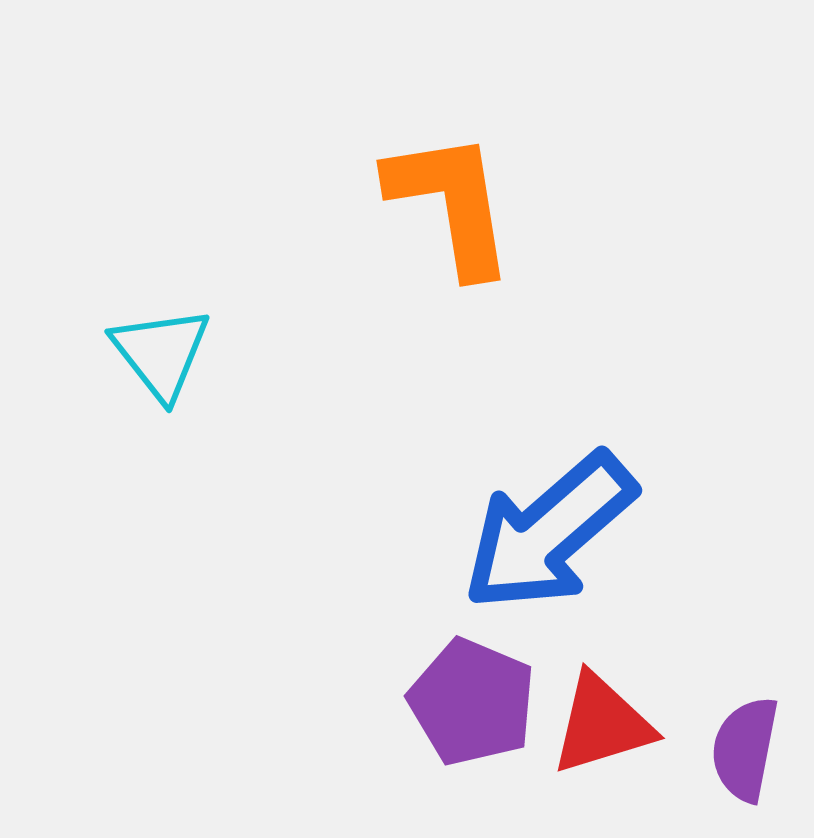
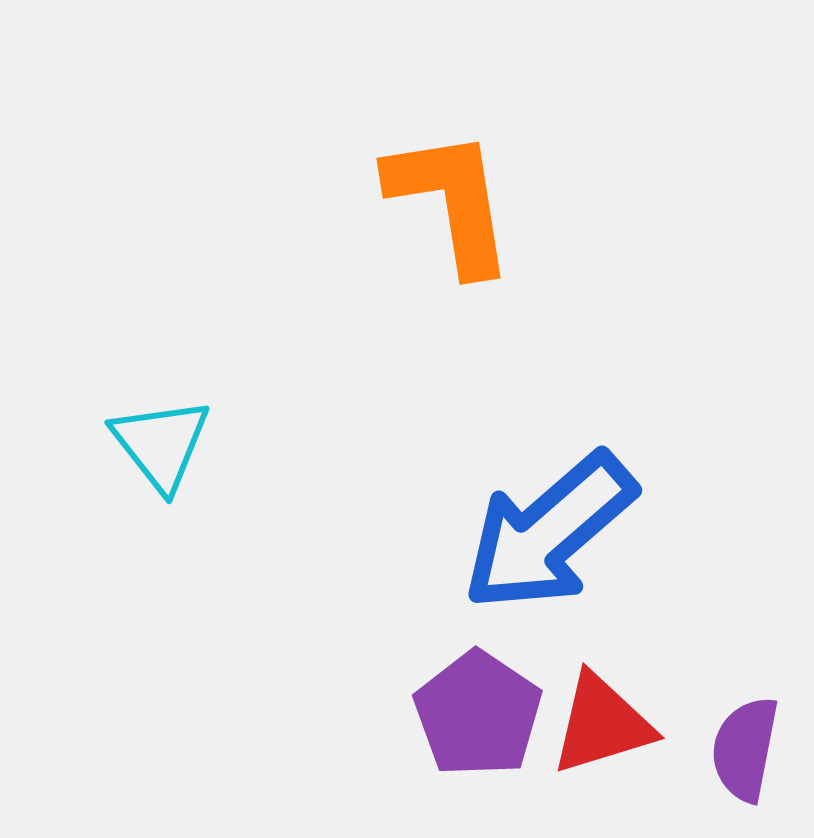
orange L-shape: moved 2 px up
cyan triangle: moved 91 px down
purple pentagon: moved 6 px right, 12 px down; rotated 11 degrees clockwise
